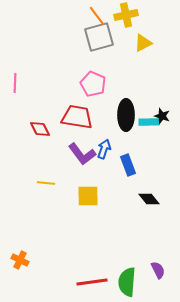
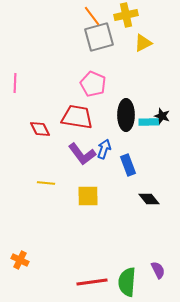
orange line: moved 5 px left
